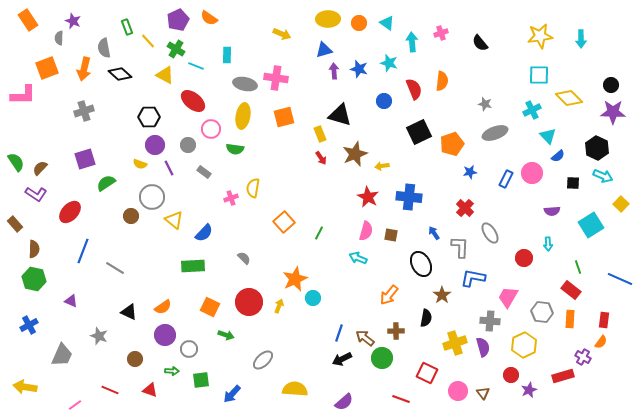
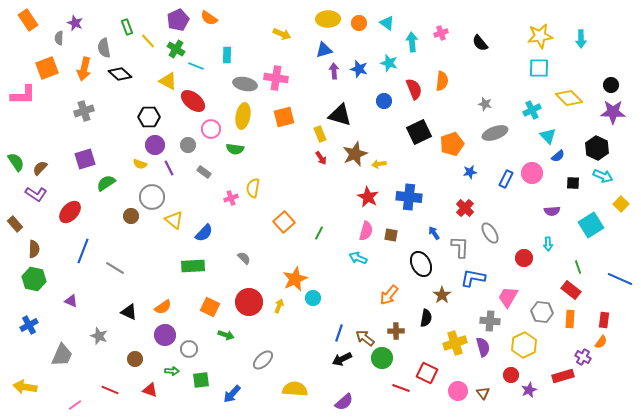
purple star at (73, 21): moved 2 px right, 2 px down
yellow triangle at (165, 75): moved 3 px right, 6 px down
cyan square at (539, 75): moved 7 px up
yellow arrow at (382, 166): moved 3 px left, 2 px up
red line at (401, 399): moved 11 px up
